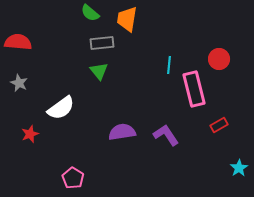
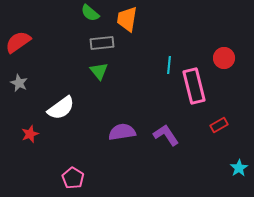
red semicircle: rotated 40 degrees counterclockwise
red circle: moved 5 px right, 1 px up
pink rectangle: moved 3 px up
